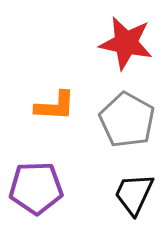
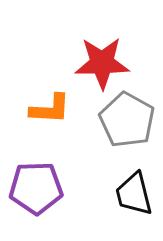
red star: moved 24 px left, 20 px down; rotated 12 degrees counterclockwise
orange L-shape: moved 5 px left, 3 px down
black trapezoid: rotated 39 degrees counterclockwise
